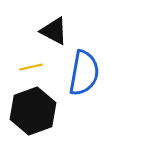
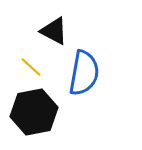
yellow line: rotated 55 degrees clockwise
black hexagon: moved 1 px right, 1 px down; rotated 9 degrees clockwise
